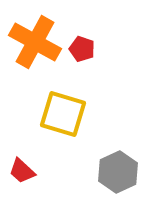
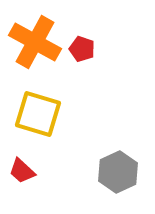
yellow square: moved 25 px left
